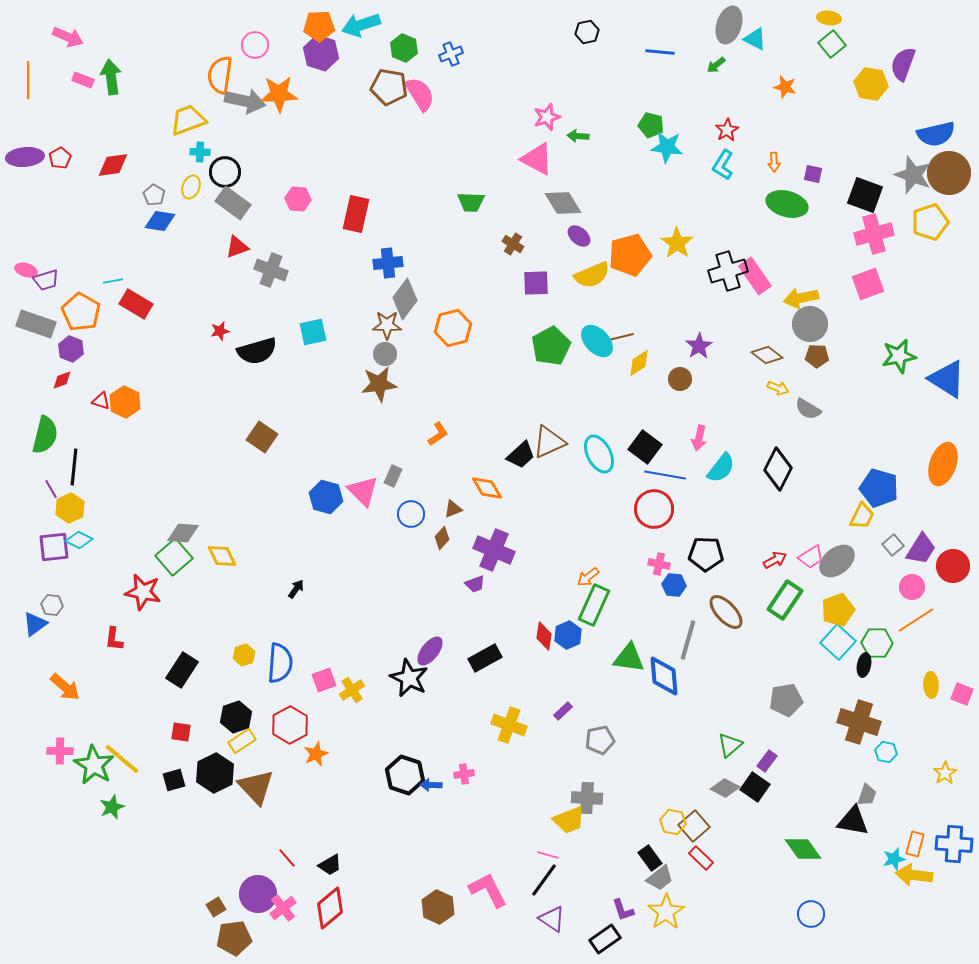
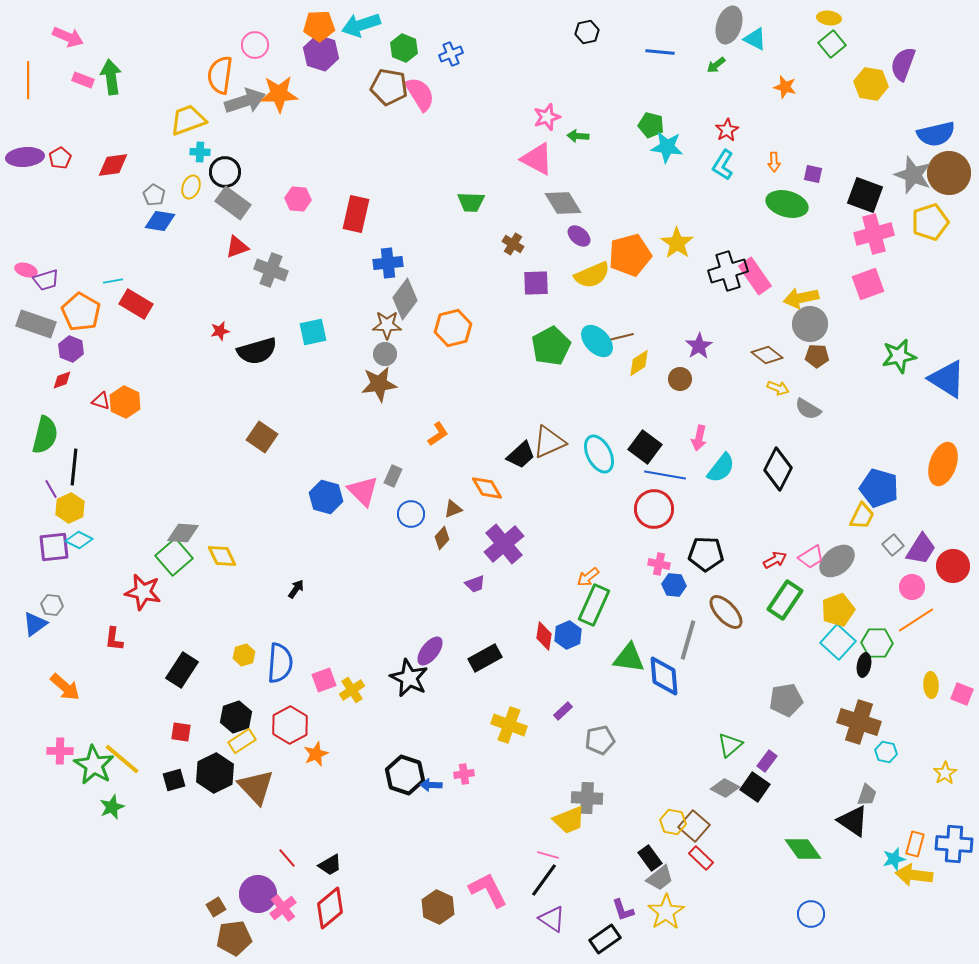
gray arrow at (245, 101): rotated 30 degrees counterclockwise
purple cross at (494, 550): moved 10 px right, 6 px up; rotated 27 degrees clockwise
black triangle at (853, 821): rotated 24 degrees clockwise
brown square at (694, 826): rotated 8 degrees counterclockwise
